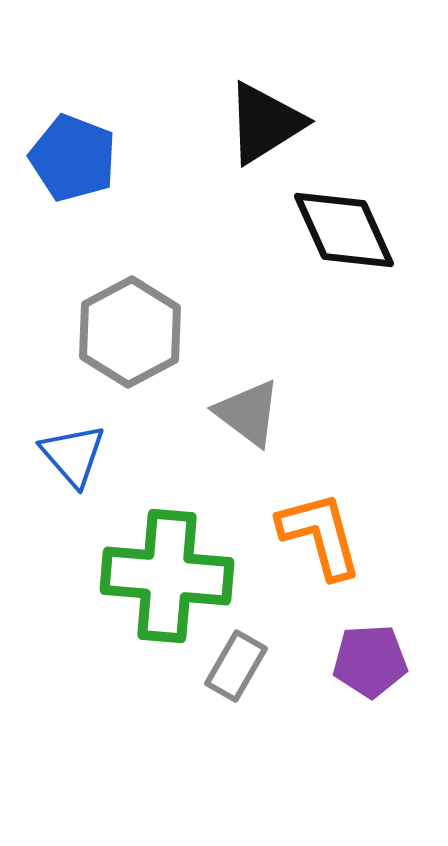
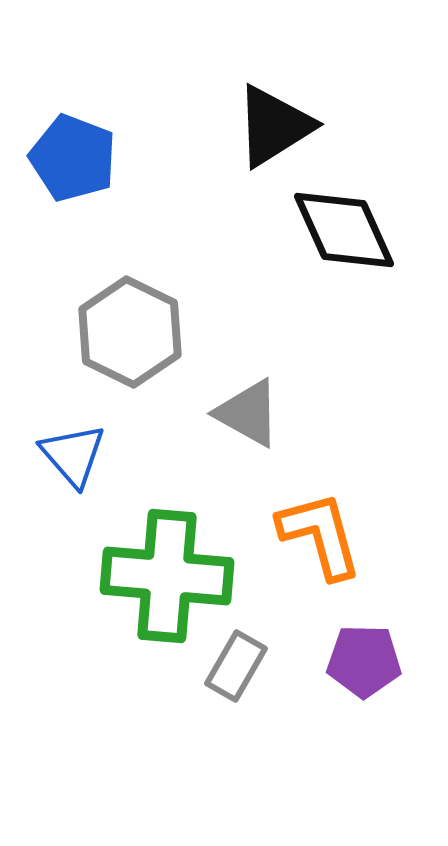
black triangle: moved 9 px right, 3 px down
gray hexagon: rotated 6 degrees counterclockwise
gray triangle: rotated 8 degrees counterclockwise
purple pentagon: moved 6 px left; rotated 4 degrees clockwise
